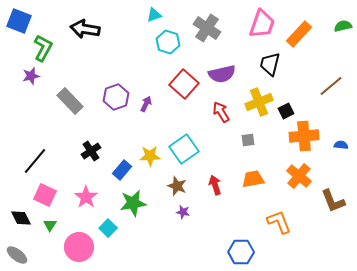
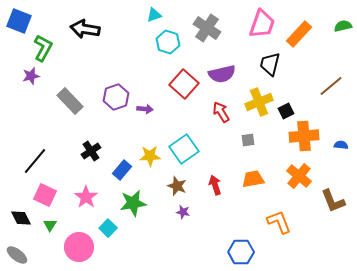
purple arrow at (146, 104): moved 1 px left, 5 px down; rotated 70 degrees clockwise
